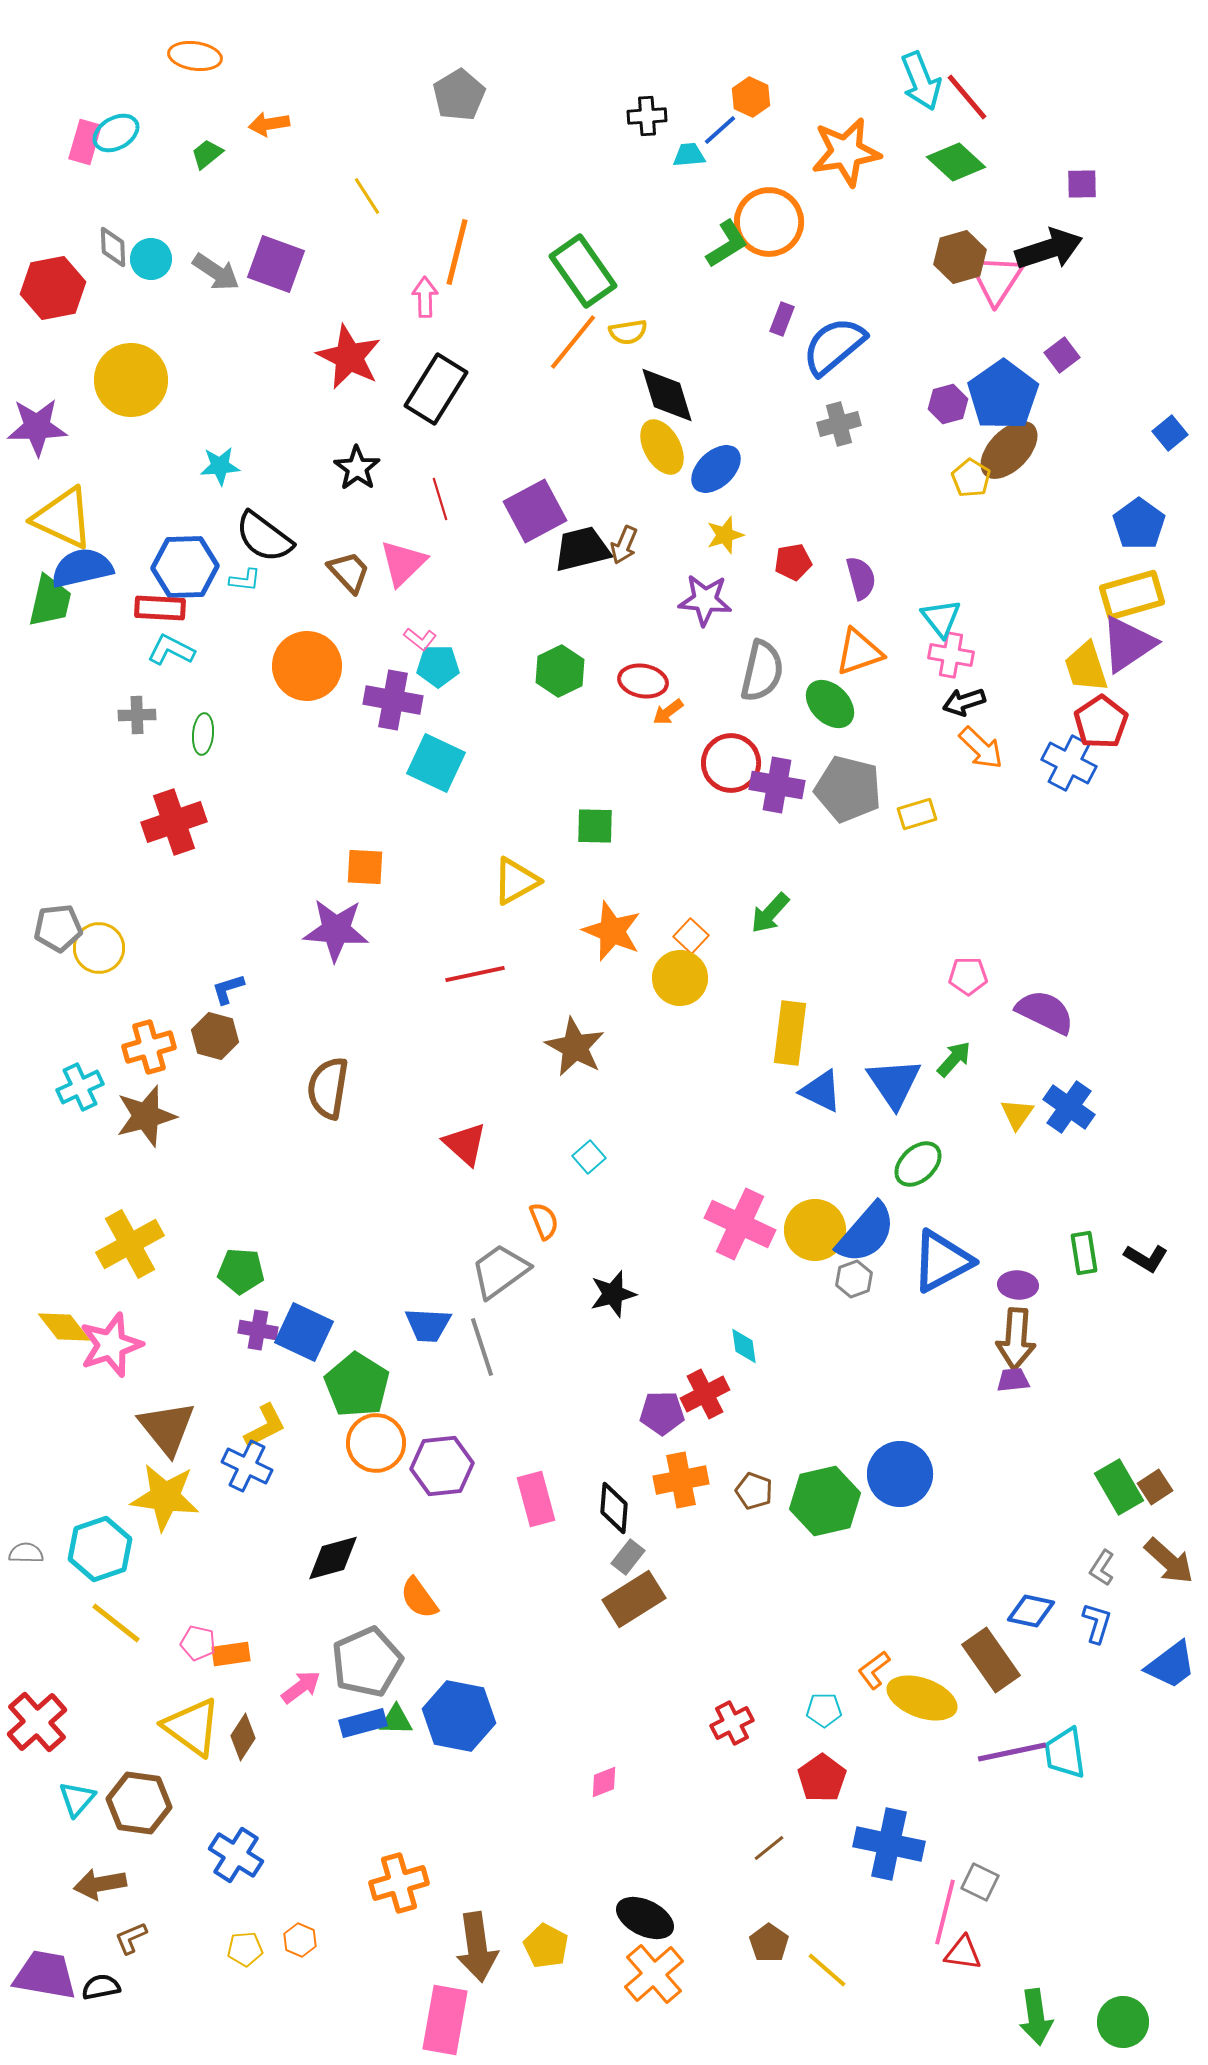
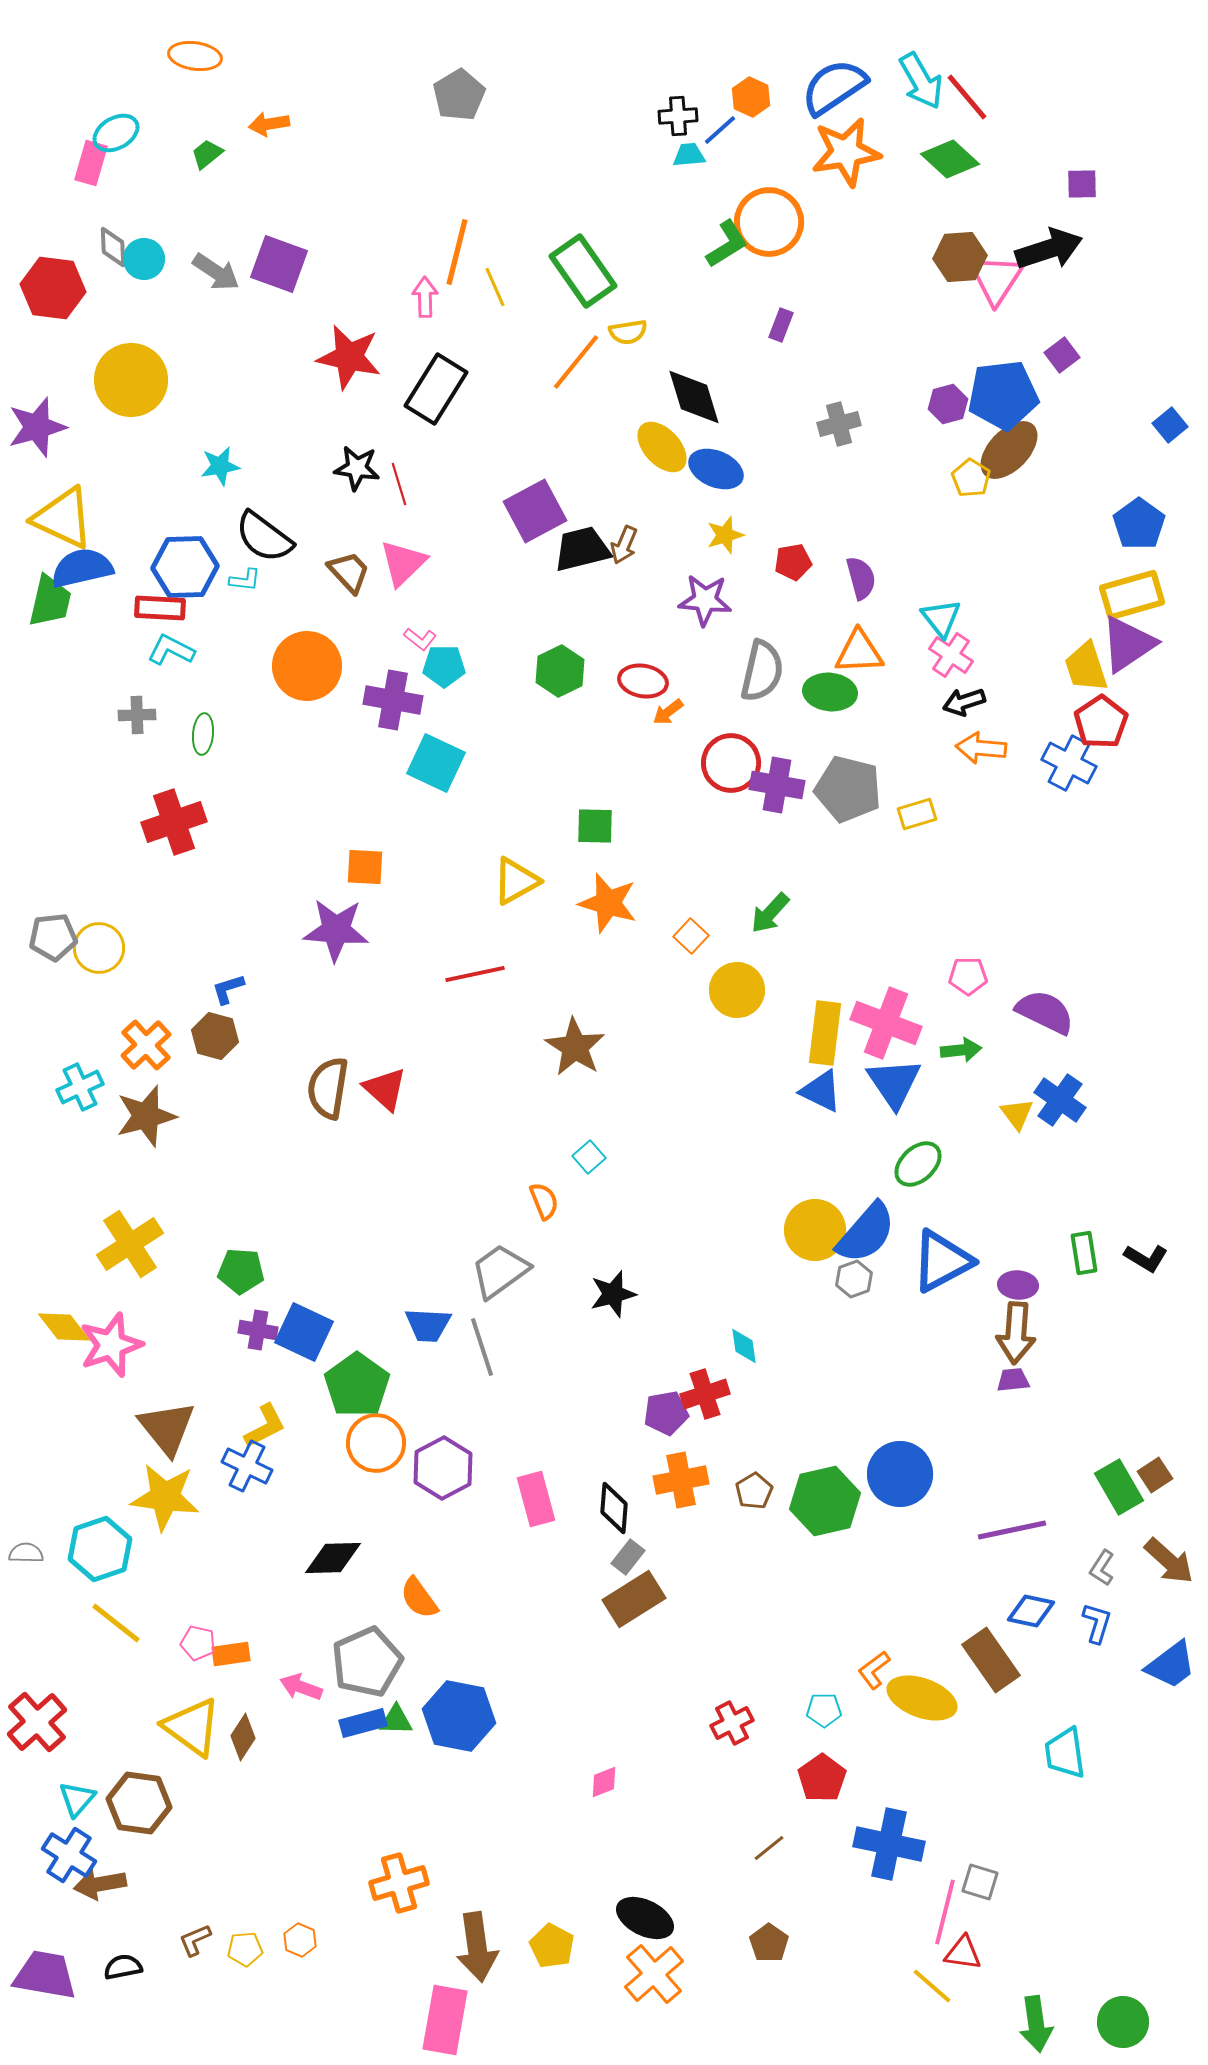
cyan arrow at (921, 81): rotated 8 degrees counterclockwise
black cross at (647, 116): moved 31 px right
pink rectangle at (85, 142): moved 6 px right, 21 px down
green diamond at (956, 162): moved 6 px left, 3 px up
yellow line at (367, 196): moved 128 px right, 91 px down; rotated 9 degrees clockwise
brown hexagon at (960, 257): rotated 12 degrees clockwise
cyan circle at (151, 259): moved 7 px left
purple square at (276, 264): moved 3 px right
red hexagon at (53, 288): rotated 18 degrees clockwise
purple rectangle at (782, 319): moved 1 px left, 6 px down
orange line at (573, 342): moved 3 px right, 20 px down
blue semicircle at (834, 346): moved 259 px up; rotated 6 degrees clockwise
red star at (349, 357): rotated 14 degrees counterclockwise
black diamond at (667, 395): moved 27 px right, 2 px down
blue pentagon at (1003, 395): rotated 28 degrees clockwise
purple star at (37, 427): rotated 14 degrees counterclockwise
blue square at (1170, 433): moved 8 px up
yellow ellipse at (662, 447): rotated 14 degrees counterclockwise
cyan star at (220, 466): rotated 6 degrees counterclockwise
black star at (357, 468): rotated 27 degrees counterclockwise
blue ellipse at (716, 469): rotated 66 degrees clockwise
red line at (440, 499): moved 41 px left, 15 px up
orange triangle at (859, 652): rotated 16 degrees clockwise
pink cross at (951, 655): rotated 24 degrees clockwise
cyan pentagon at (438, 666): moved 6 px right
green ellipse at (830, 704): moved 12 px up; rotated 39 degrees counterclockwise
orange arrow at (981, 748): rotated 141 degrees clockwise
gray pentagon at (58, 928): moved 5 px left, 9 px down
orange star at (612, 931): moved 4 px left, 28 px up; rotated 6 degrees counterclockwise
yellow circle at (680, 978): moved 57 px right, 12 px down
yellow rectangle at (790, 1033): moved 35 px right
orange cross at (149, 1047): moved 3 px left, 2 px up; rotated 27 degrees counterclockwise
brown star at (575, 1047): rotated 4 degrees clockwise
green arrow at (954, 1059): moved 7 px right, 9 px up; rotated 42 degrees clockwise
blue cross at (1069, 1107): moved 9 px left, 7 px up
yellow triangle at (1017, 1114): rotated 12 degrees counterclockwise
red triangle at (465, 1144): moved 80 px left, 55 px up
orange semicircle at (544, 1221): moved 20 px up
pink cross at (740, 1224): moved 146 px right, 201 px up; rotated 4 degrees counterclockwise
yellow cross at (130, 1244): rotated 4 degrees counterclockwise
brown arrow at (1016, 1339): moved 6 px up
green pentagon at (357, 1385): rotated 4 degrees clockwise
red cross at (705, 1394): rotated 9 degrees clockwise
purple pentagon at (662, 1413): moved 4 px right; rotated 9 degrees counterclockwise
purple hexagon at (442, 1466): moved 1 px right, 2 px down; rotated 22 degrees counterclockwise
brown square at (1155, 1487): moved 12 px up
brown pentagon at (754, 1491): rotated 21 degrees clockwise
black diamond at (333, 1558): rotated 14 degrees clockwise
pink arrow at (301, 1687): rotated 123 degrees counterclockwise
purple line at (1012, 1752): moved 222 px up
blue cross at (236, 1855): moved 167 px left
gray square at (980, 1882): rotated 9 degrees counterclockwise
brown L-shape at (131, 1938): moved 64 px right, 2 px down
yellow pentagon at (546, 1946): moved 6 px right
yellow line at (827, 1970): moved 105 px right, 16 px down
black semicircle at (101, 1987): moved 22 px right, 20 px up
green arrow at (1036, 2017): moved 7 px down
